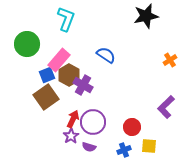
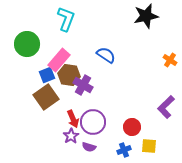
orange cross: rotated 24 degrees counterclockwise
brown hexagon: rotated 20 degrees counterclockwise
red arrow: rotated 132 degrees clockwise
